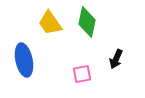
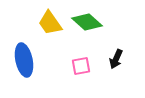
green diamond: rotated 60 degrees counterclockwise
pink square: moved 1 px left, 8 px up
